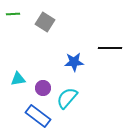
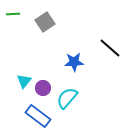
gray square: rotated 24 degrees clockwise
black line: rotated 40 degrees clockwise
cyan triangle: moved 6 px right, 2 px down; rotated 42 degrees counterclockwise
